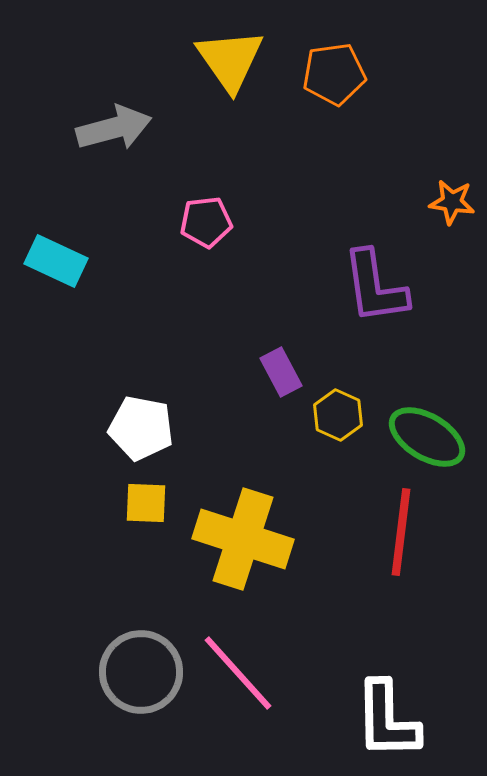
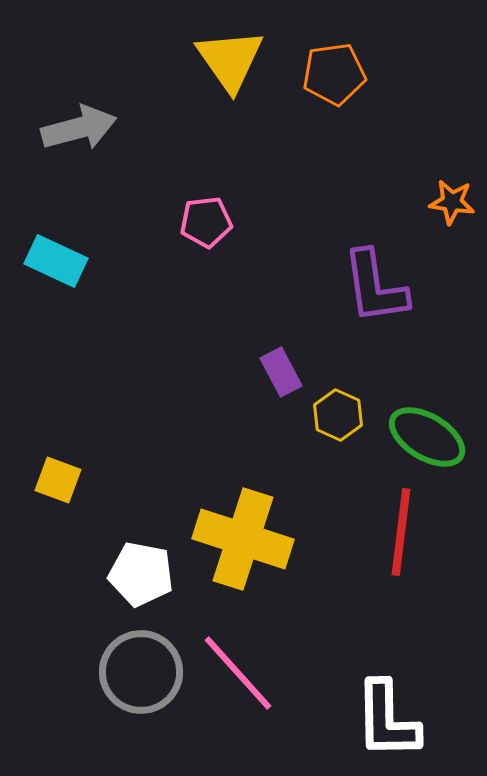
gray arrow: moved 35 px left
white pentagon: moved 146 px down
yellow square: moved 88 px left, 23 px up; rotated 18 degrees clockwise
